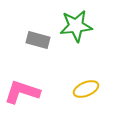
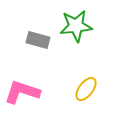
yellow ellipse: rotated 30 degrees counterclockwise
